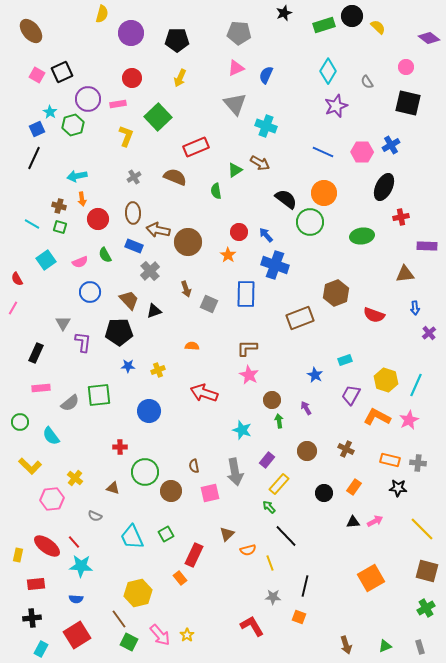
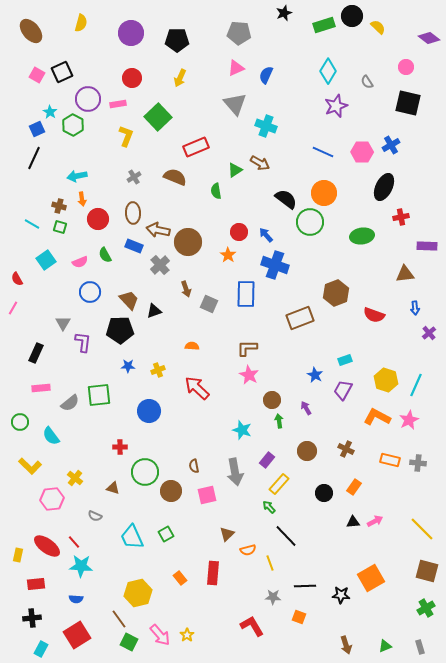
yellow semicircle at (102, 14): moved 21 px left, 9 px down
green hexagon at (73, 125): rotated 15 degrees counterclockwise
gray cross at (150, 271): moved 10 px right, 6 px up
black pentagon at (119, 332): moved 1 px right, 2 px up
red arrow at (204, 393): moved 7 px left, 5 px up; rotated 24 degrees clockwise
purple trapezoid at (351, 395): moved 8 px left, 5 px up
black star at (398, 488): moved 57 px left, 107 px down
pink square at (210, 493): moved 3 px left, 2 px down
red rectangle at (194, 555): moved 19 px right, 18 px down; rotated 20 degrees counterclockwise
black line at (305, 586): rotated 75 degrees clockwise
